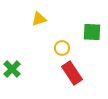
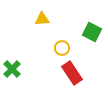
yellow triangle: moved 3 px right; rotated 14 degrees clockwise
green square: rotated 24 degrees clockwise
